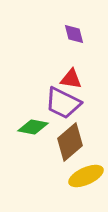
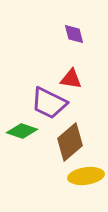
purple trapezoid: moved 14 px left
green diamond: moved 11 px left, 4 px down; rotated 8 degrees clockwise
yellow ellipse: rotated 16 degrees clockwise
